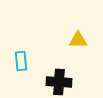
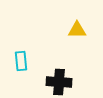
yellow triangle: moved 1 px left, 10 px up
